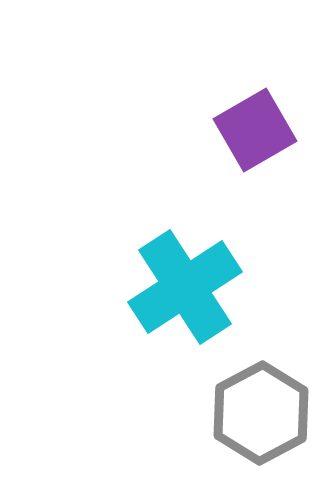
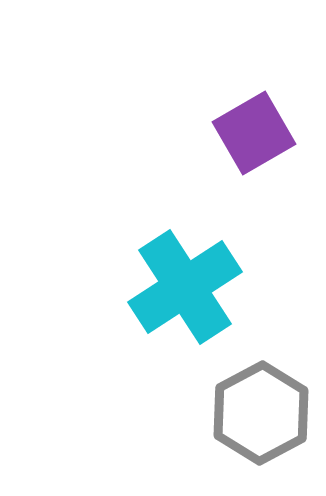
purple square: moved 1 px left, 3 px down
